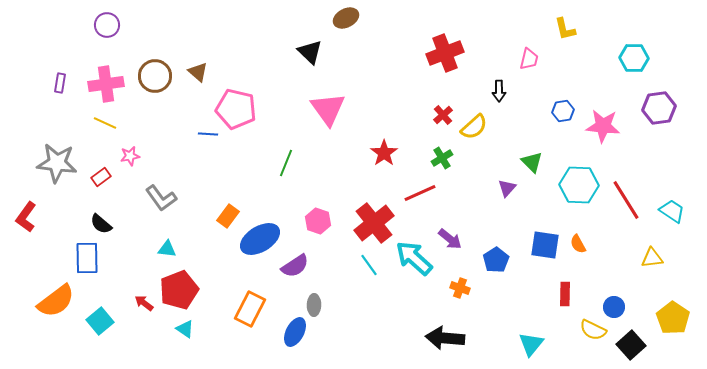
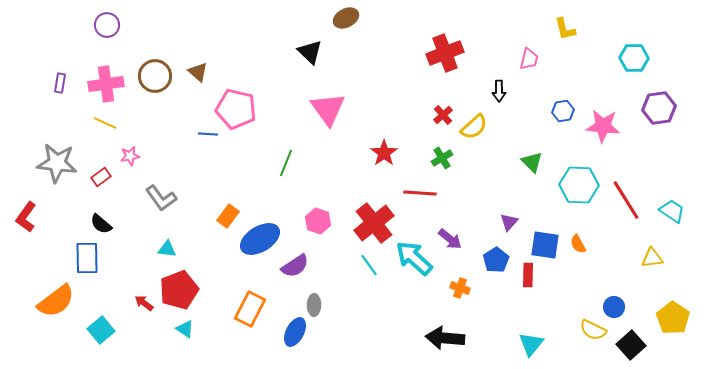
purple triangle at (507, 188): moved 2 px right, 34 px down
red line at (420, 193): rotated 28 degrees clockwise
red rectangle at (565, 294): moved 37 px left, 19 px up
cyan square at (100, 321): moved 1 px right, 9 px down
